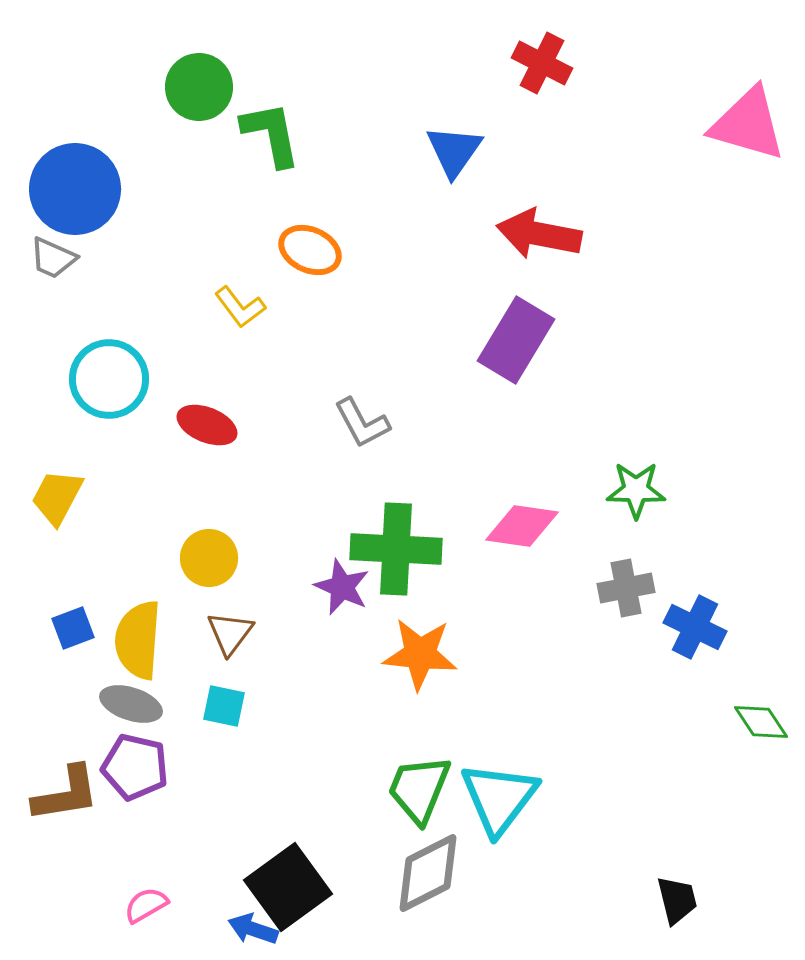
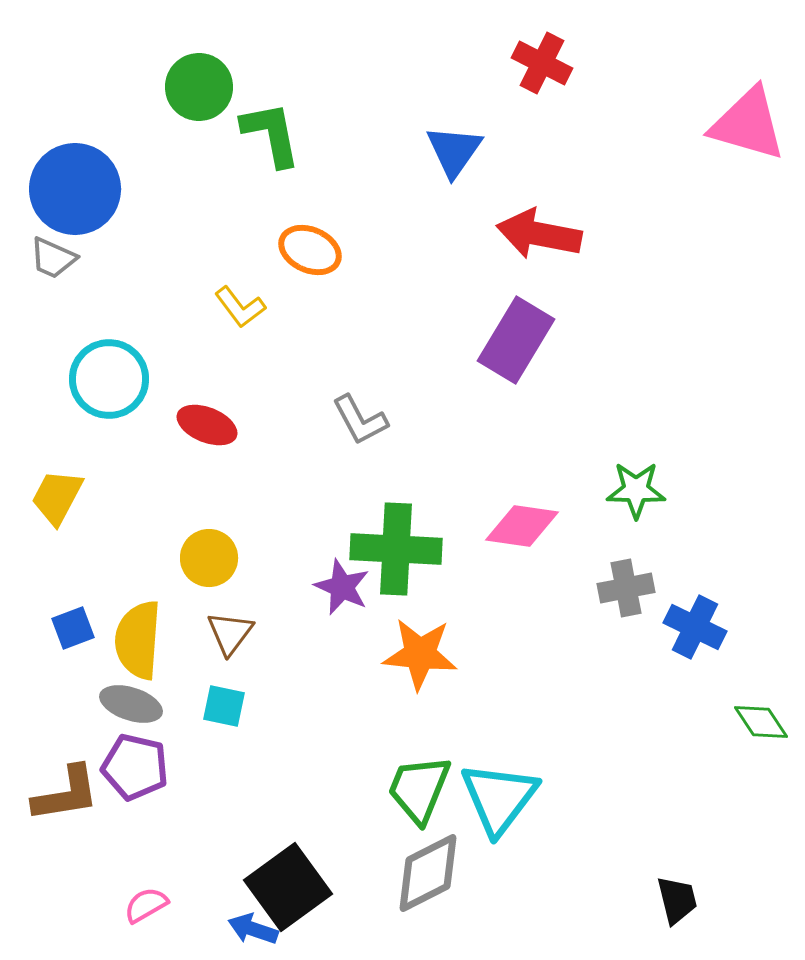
gray L-shape: moved 2 px left, 3 px up
